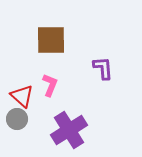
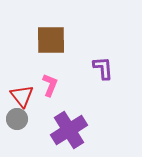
red triangle: rotated 10 degrees clockwise
